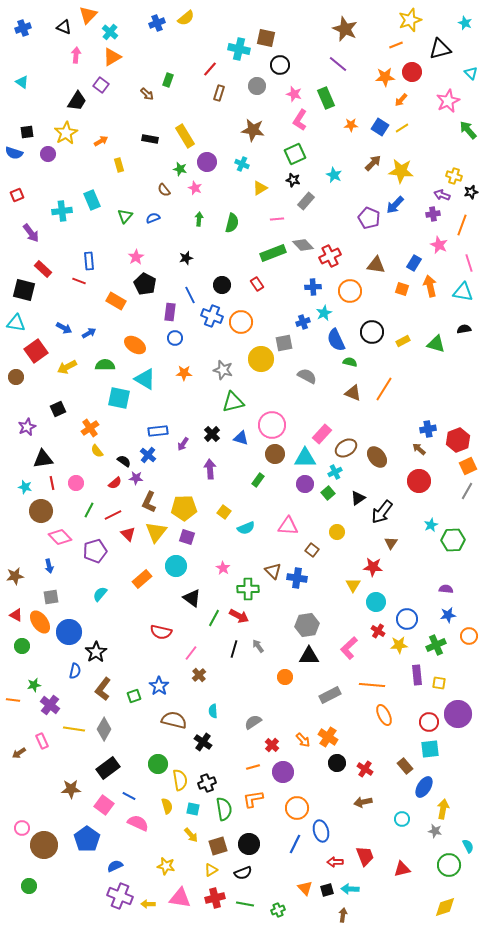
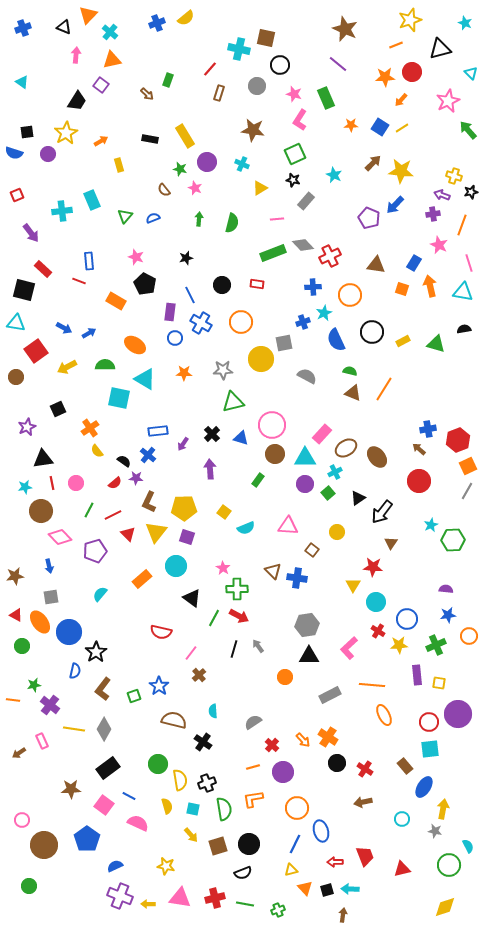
orange triangle at (112, 57): moved 3 px down; rotated 18 degrees clockwise
pink star at (136, 257): rotated 21 degrees counterclockwise
red rectangle at (257, 284): rotated 48 degrees counterclockwise
orange circle at (350, 291): moved 4 px down
blue cross at (212, 316): moved 11 px left, 7 px down; rotated 10 degrees clockwise
green semicircle at (350, 362): moved 9 px down
gray star at (223, 370): rotated 18 degrees counterclockwise
cyan star at (25, 487): rotated 24 degrees counterclockwise
green cross at (248, 589): moved 11 px left
pink circle at (22, 828): moved 8 px up
yellow triangle at (211, 870): moved 80 px right; rotated 16 degrees clockwise
